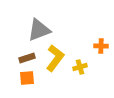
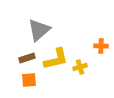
gray triangle: rotated 20 degrees counterclockwise
yellow L-shape: moved 1 px right, 1 px down; rotated 40 degrees clockwise
orange square: moved 2 px right, 2 px down
